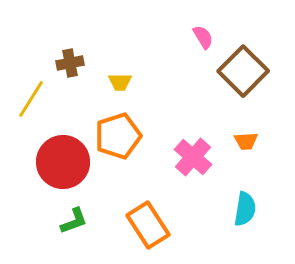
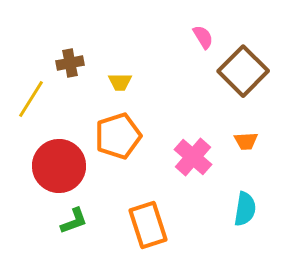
red circle: moved 4 px left, 4 px down
orange rectangle: rotated 15 degrees clockwise
